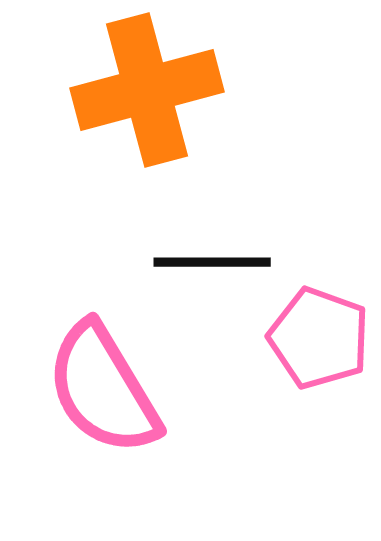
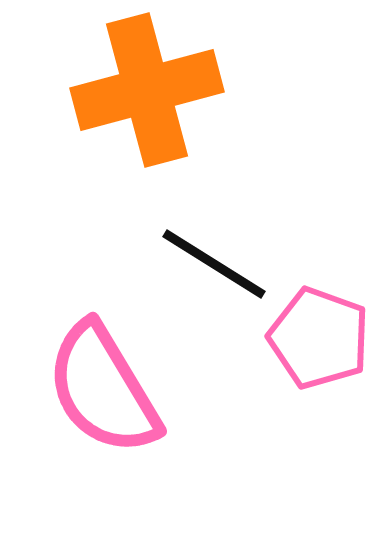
black line: moved 2 px right, 2 px down; rotated 32 degrees clockwise
